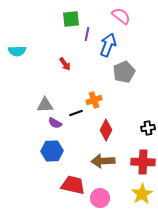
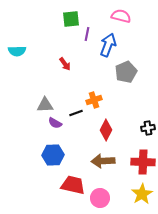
pink semicircle: rotated 24 degrees counterclockwise
gray pentagon: moved 2 px right
blue hexagon: moved 1 px right, 4 px down
